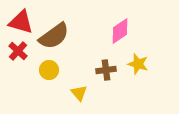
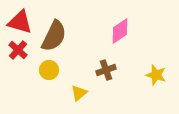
red triangle: moved 1 px left
brown semicircle: rotated 28 degrees counterclockwise
red cross: moved 1 px up
yellow star: moved 18 px right, 11 px down
brown cross: rotated 12 degrees counterclockwise
yellow triangle: rotated 30 degrees clockwise
